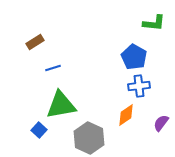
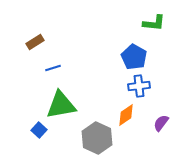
gray hexagon: moved 8 px right
